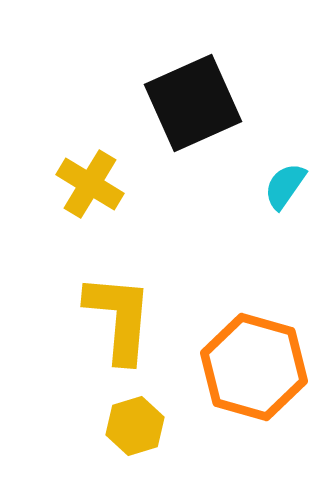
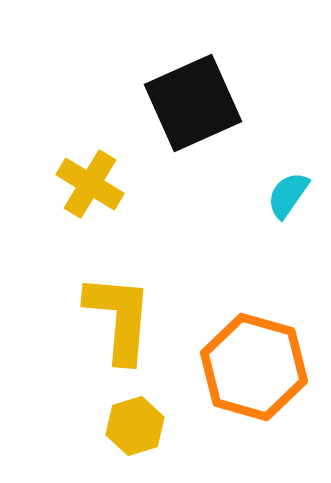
cyan semicircle: moved 3 px right, 9 px down
